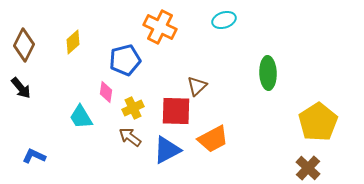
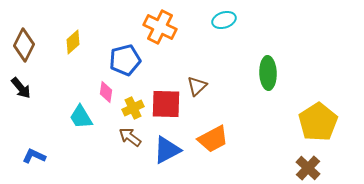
red square: moved 10 px left, 7 px up
